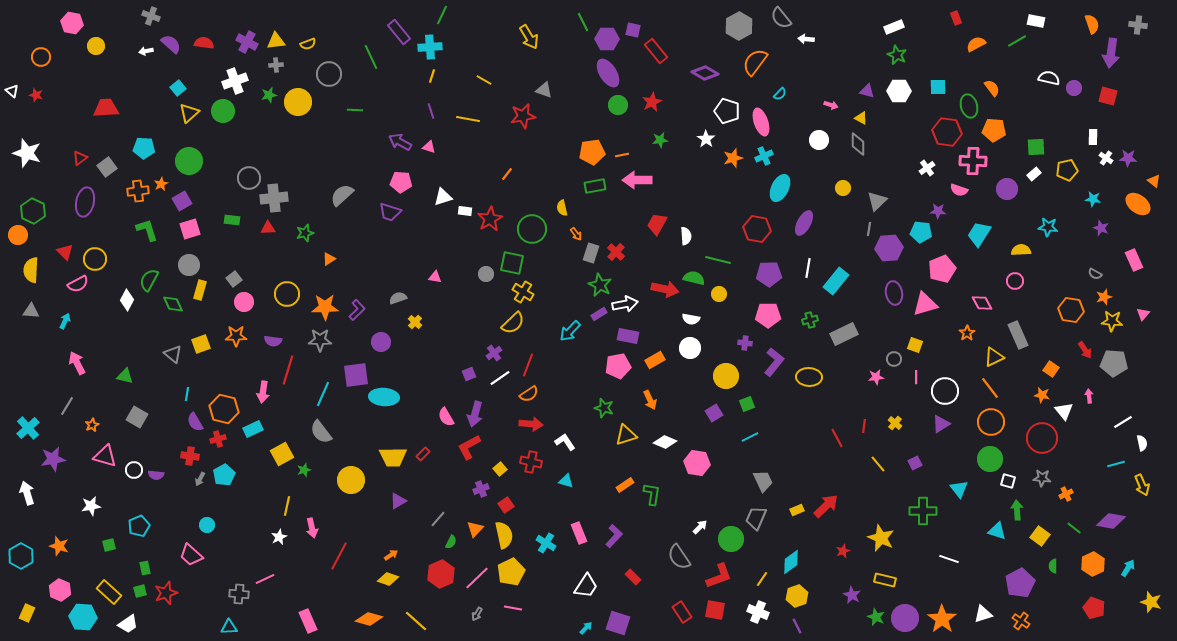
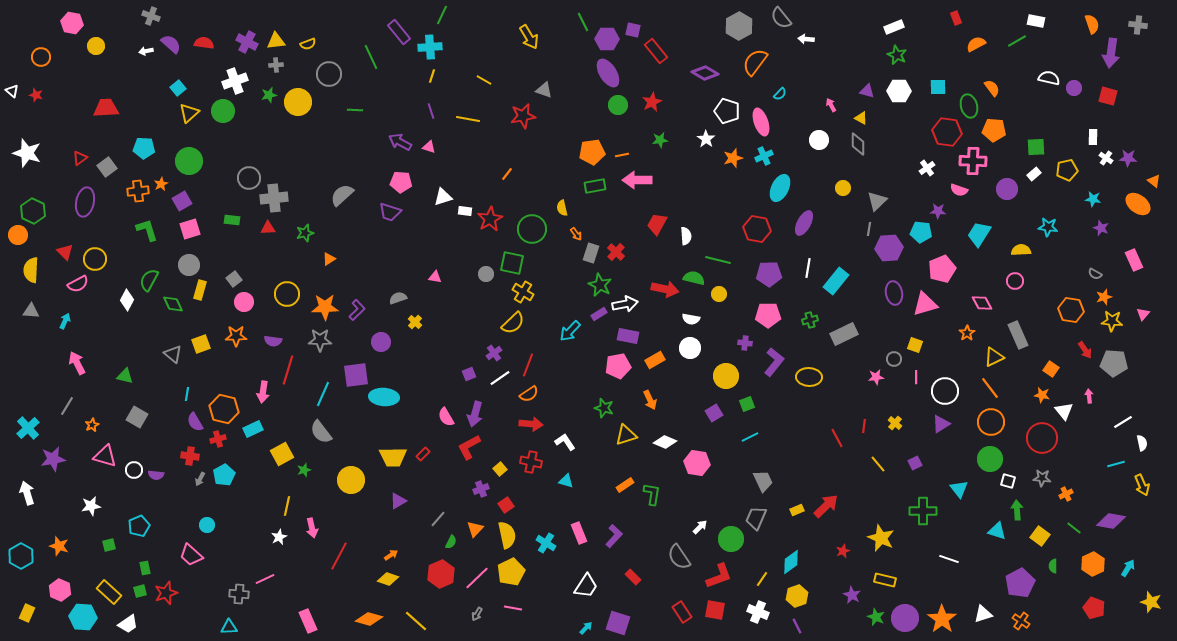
pink arrow at (831, 105): rotated 136 degrees counterclockwise
yellow semicircle at (504, 535): moved 3 px right
